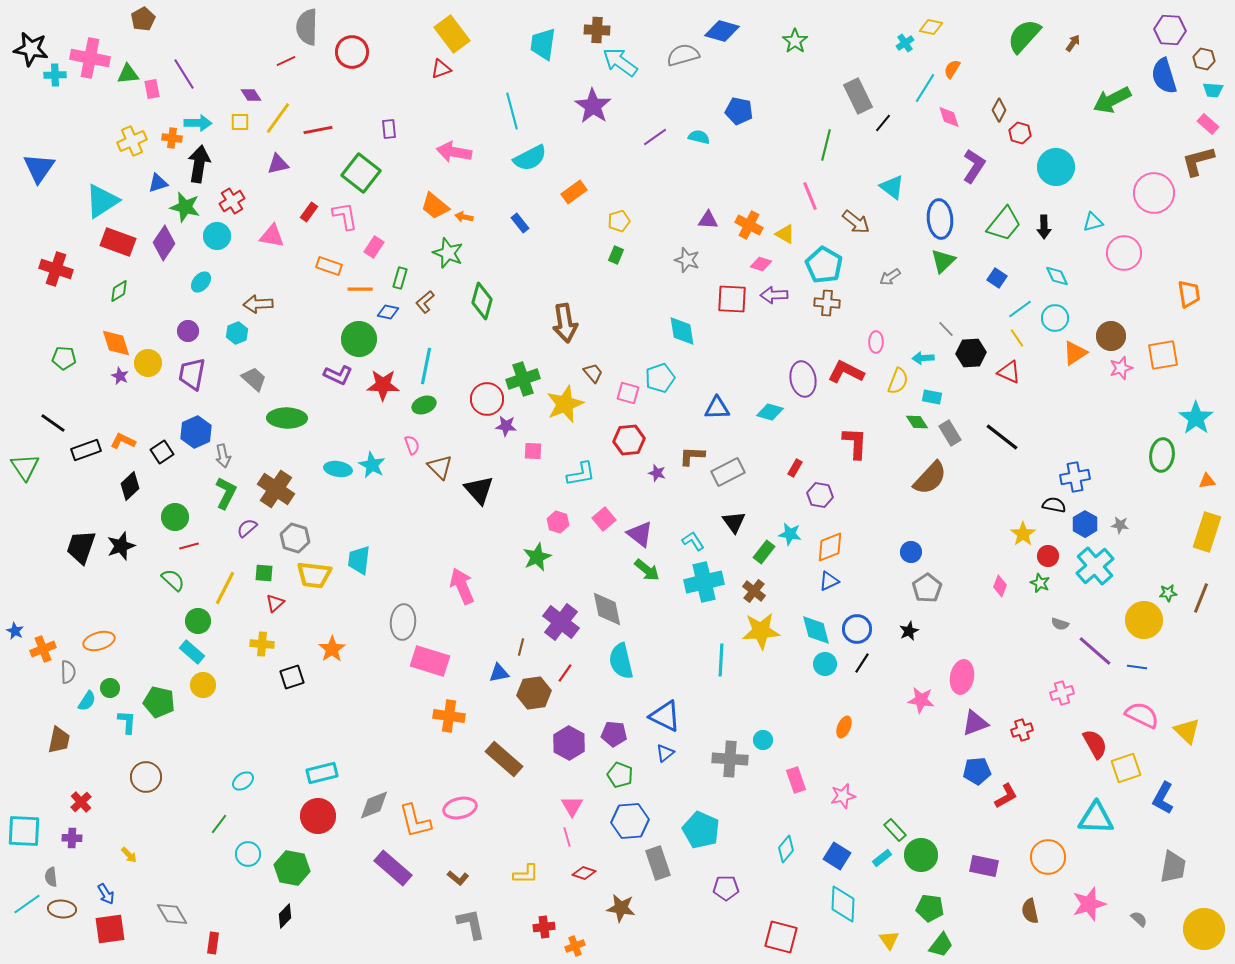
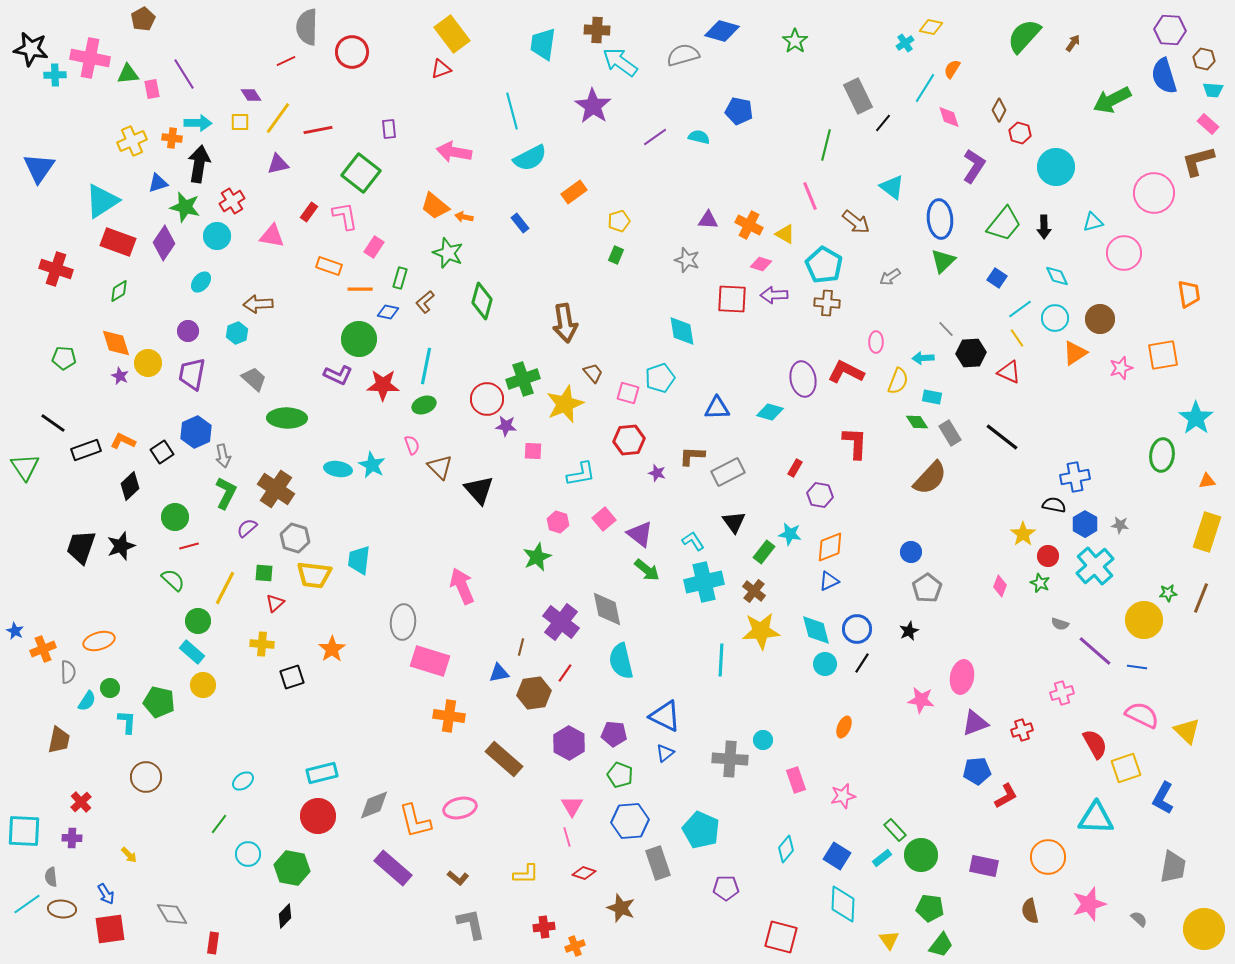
brown circle at (1111, 336): moved 11 px left, 17 px up
brown star at (621, 908): rotated 12 degrees clockwise
